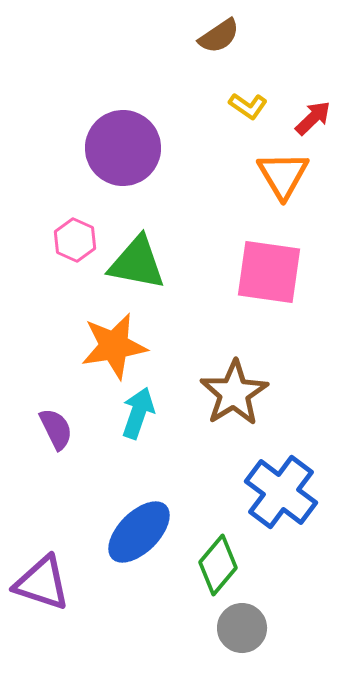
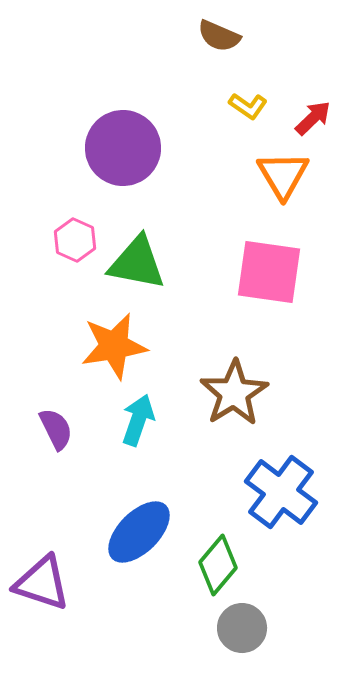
brown semicircle: rotated 57 degrees clockwise
cyan arrow: moved 7 px down
